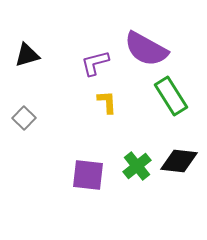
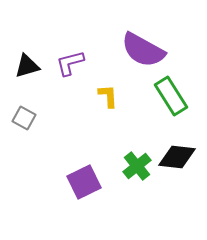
purple semicircle: moved 3 px left, 1 px down
black triangle: moved 11 px down
purple L-shape: moved 25 px left
yellow L-shape: moved 1 px right, 6 px up
gray square: rotated 15 degrees counterclockwise
black diamond: moved 2 px left, 4 px up
purple square: moved 4 px left, 7 px down; rotated 32 degrees counterclockwise
